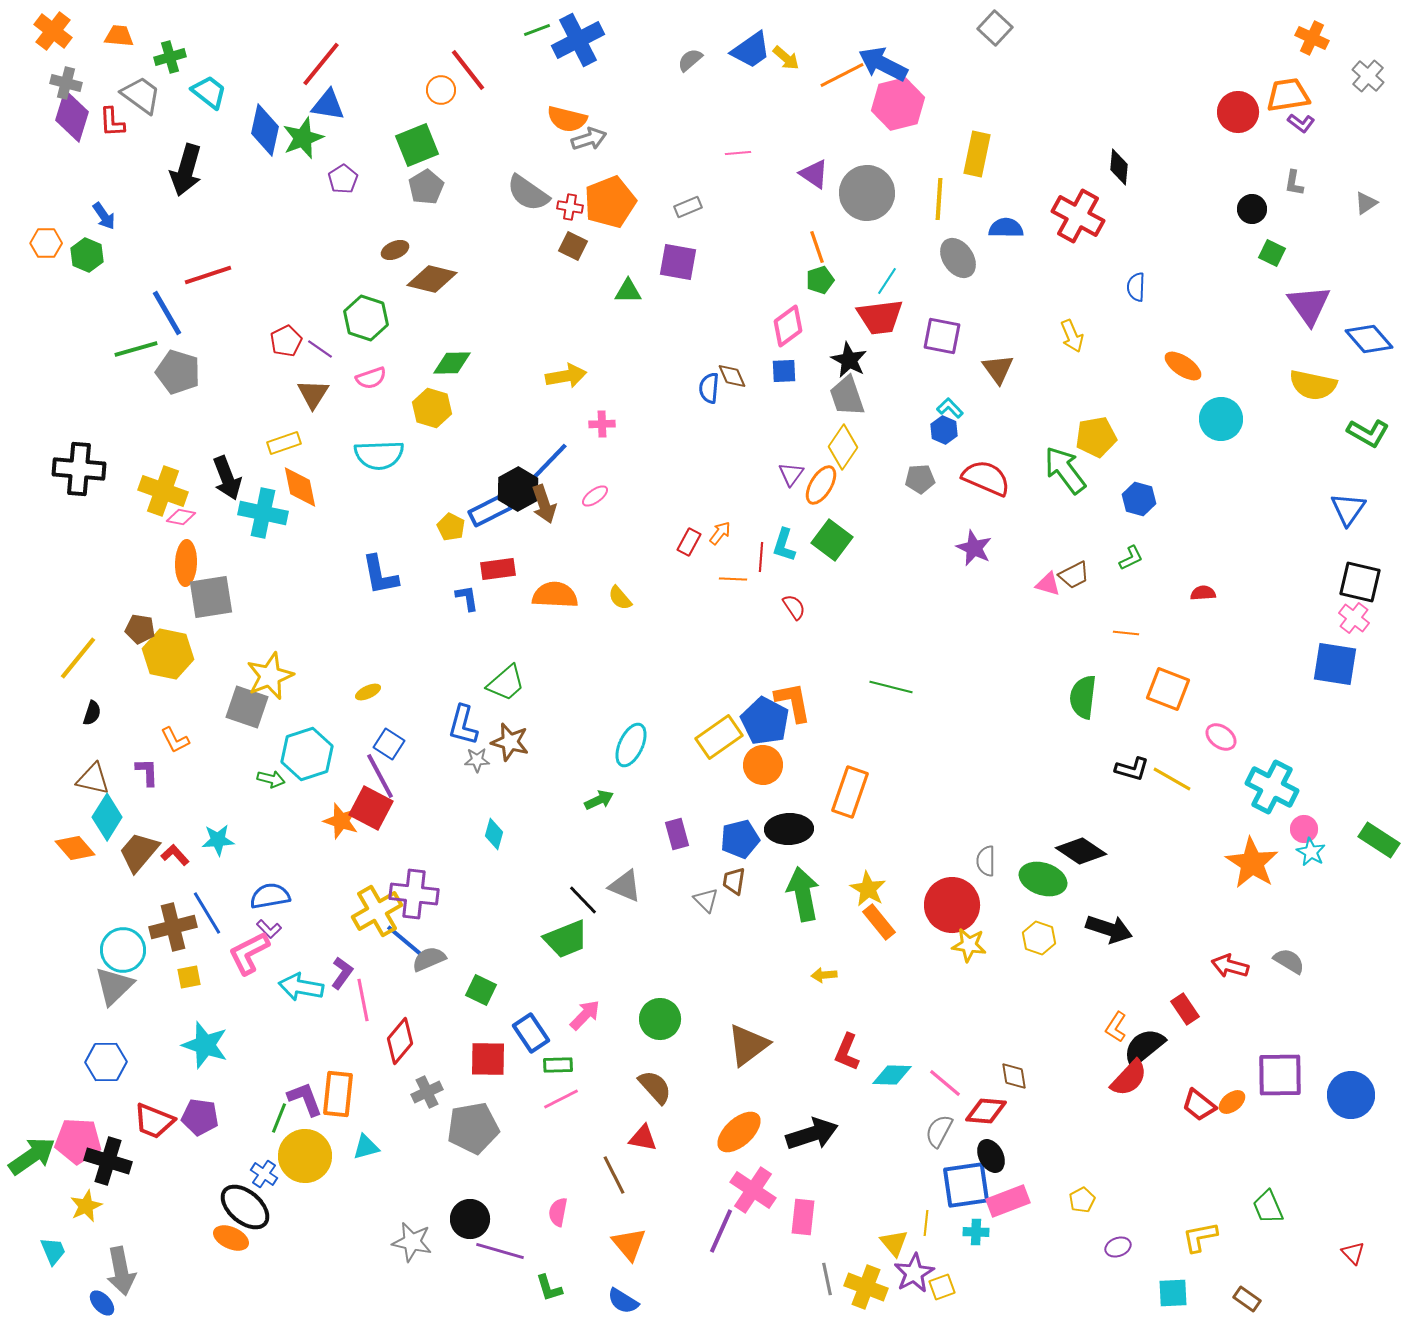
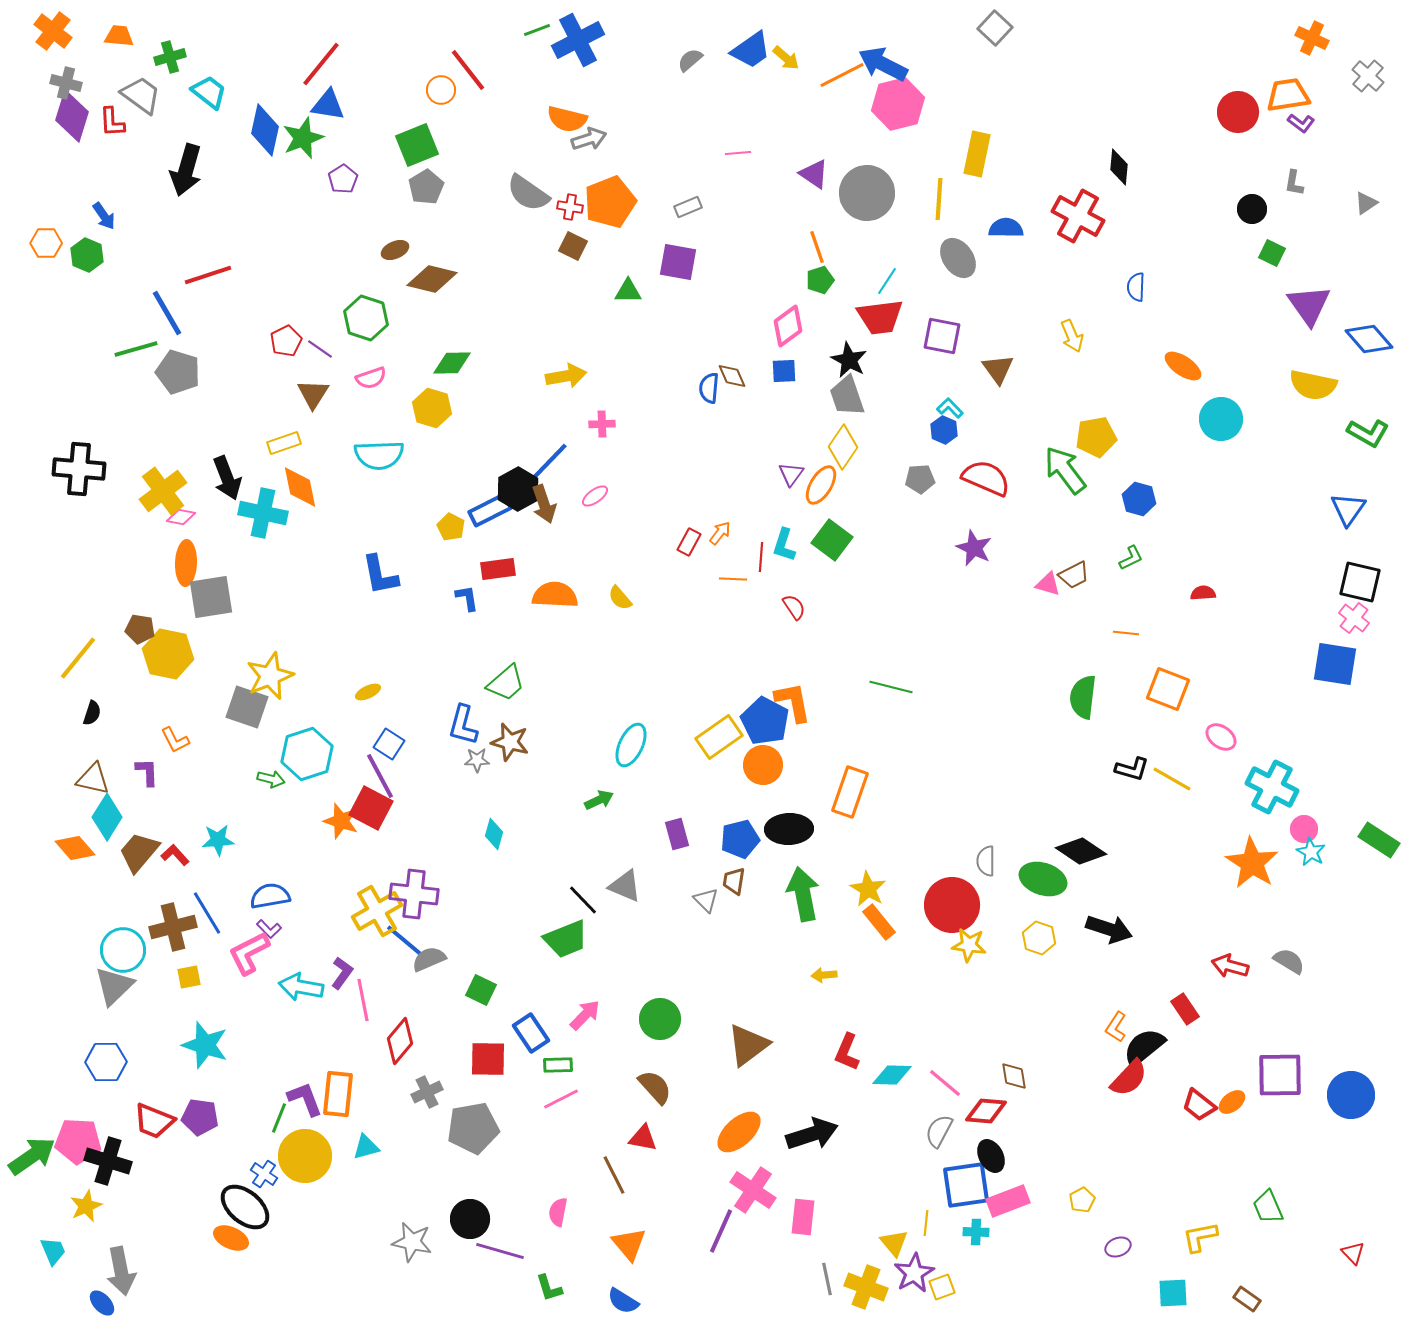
yellow cross at (163, 491): rotated 33 degrees clockwise
